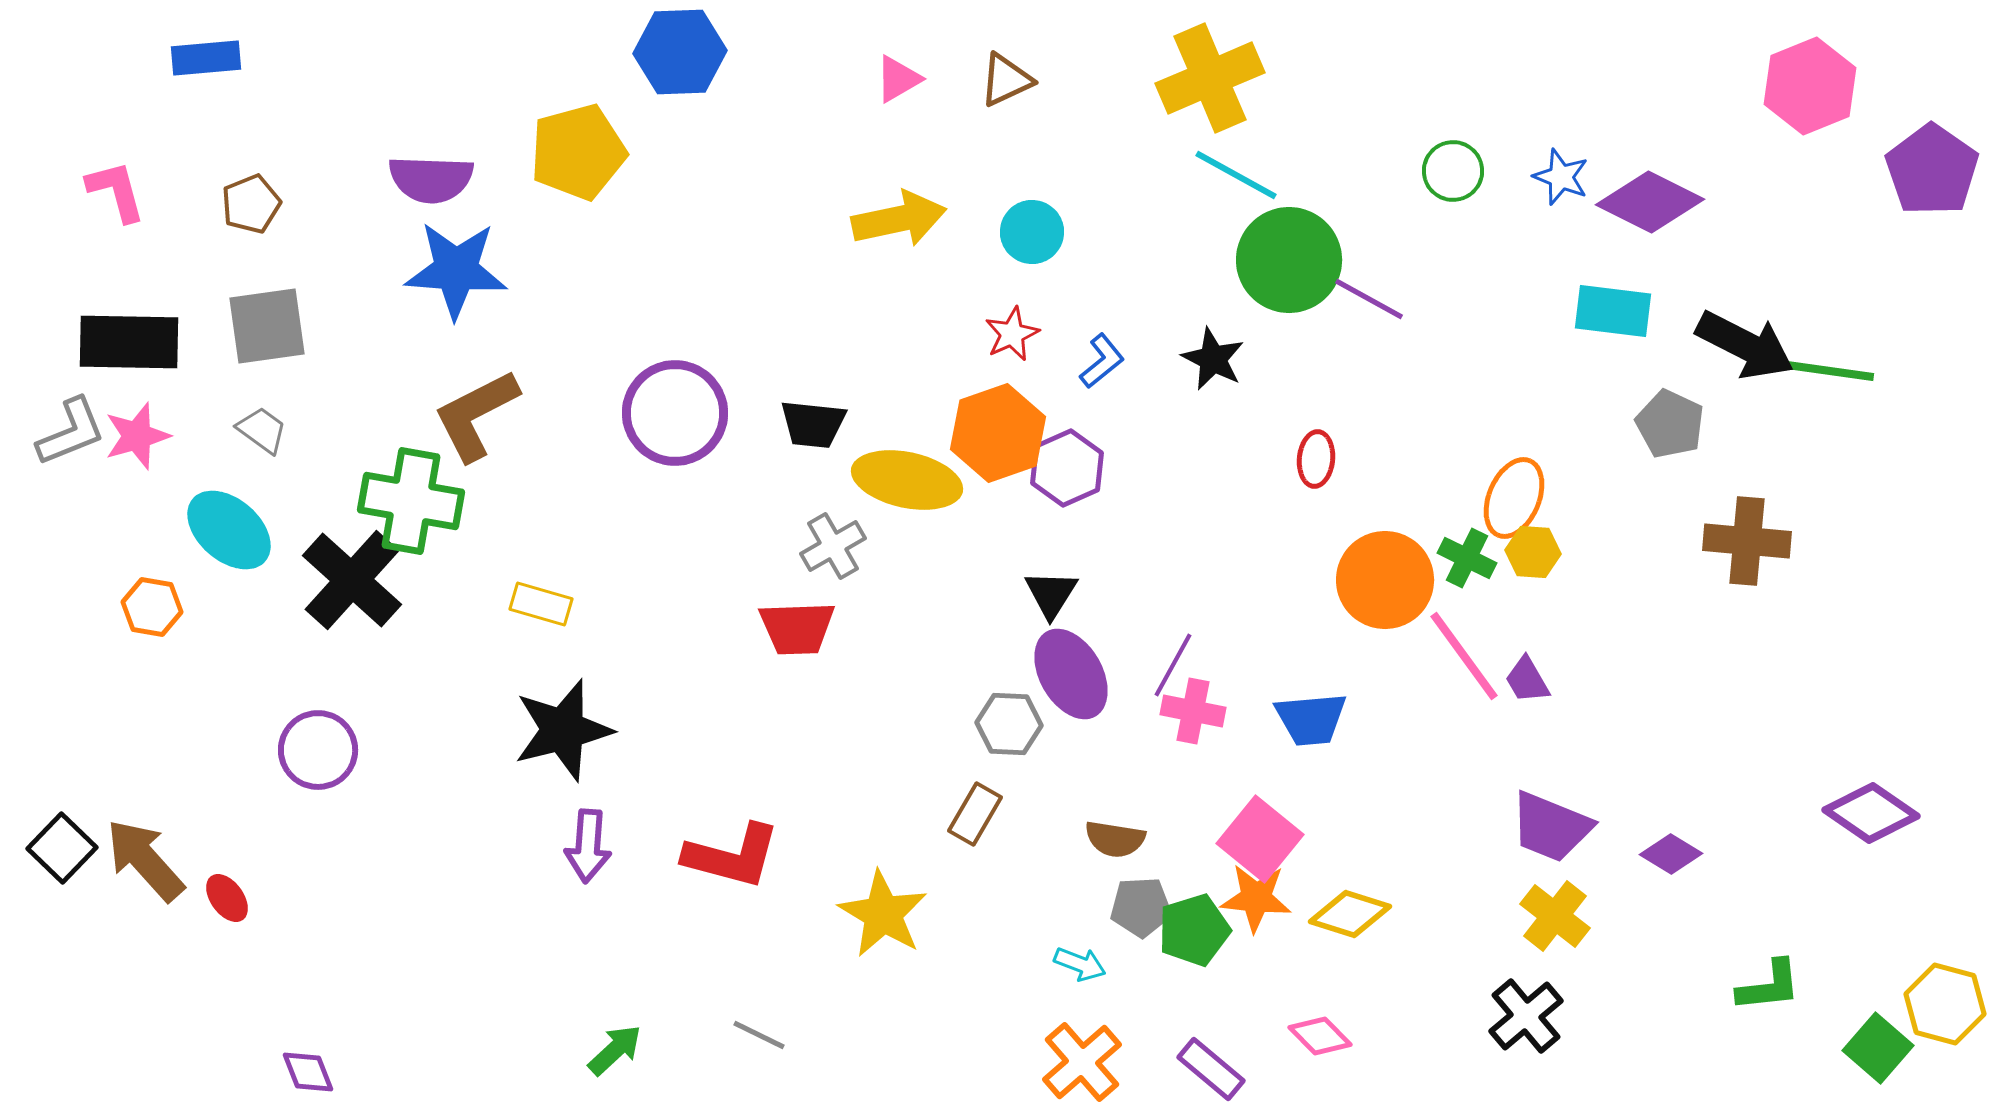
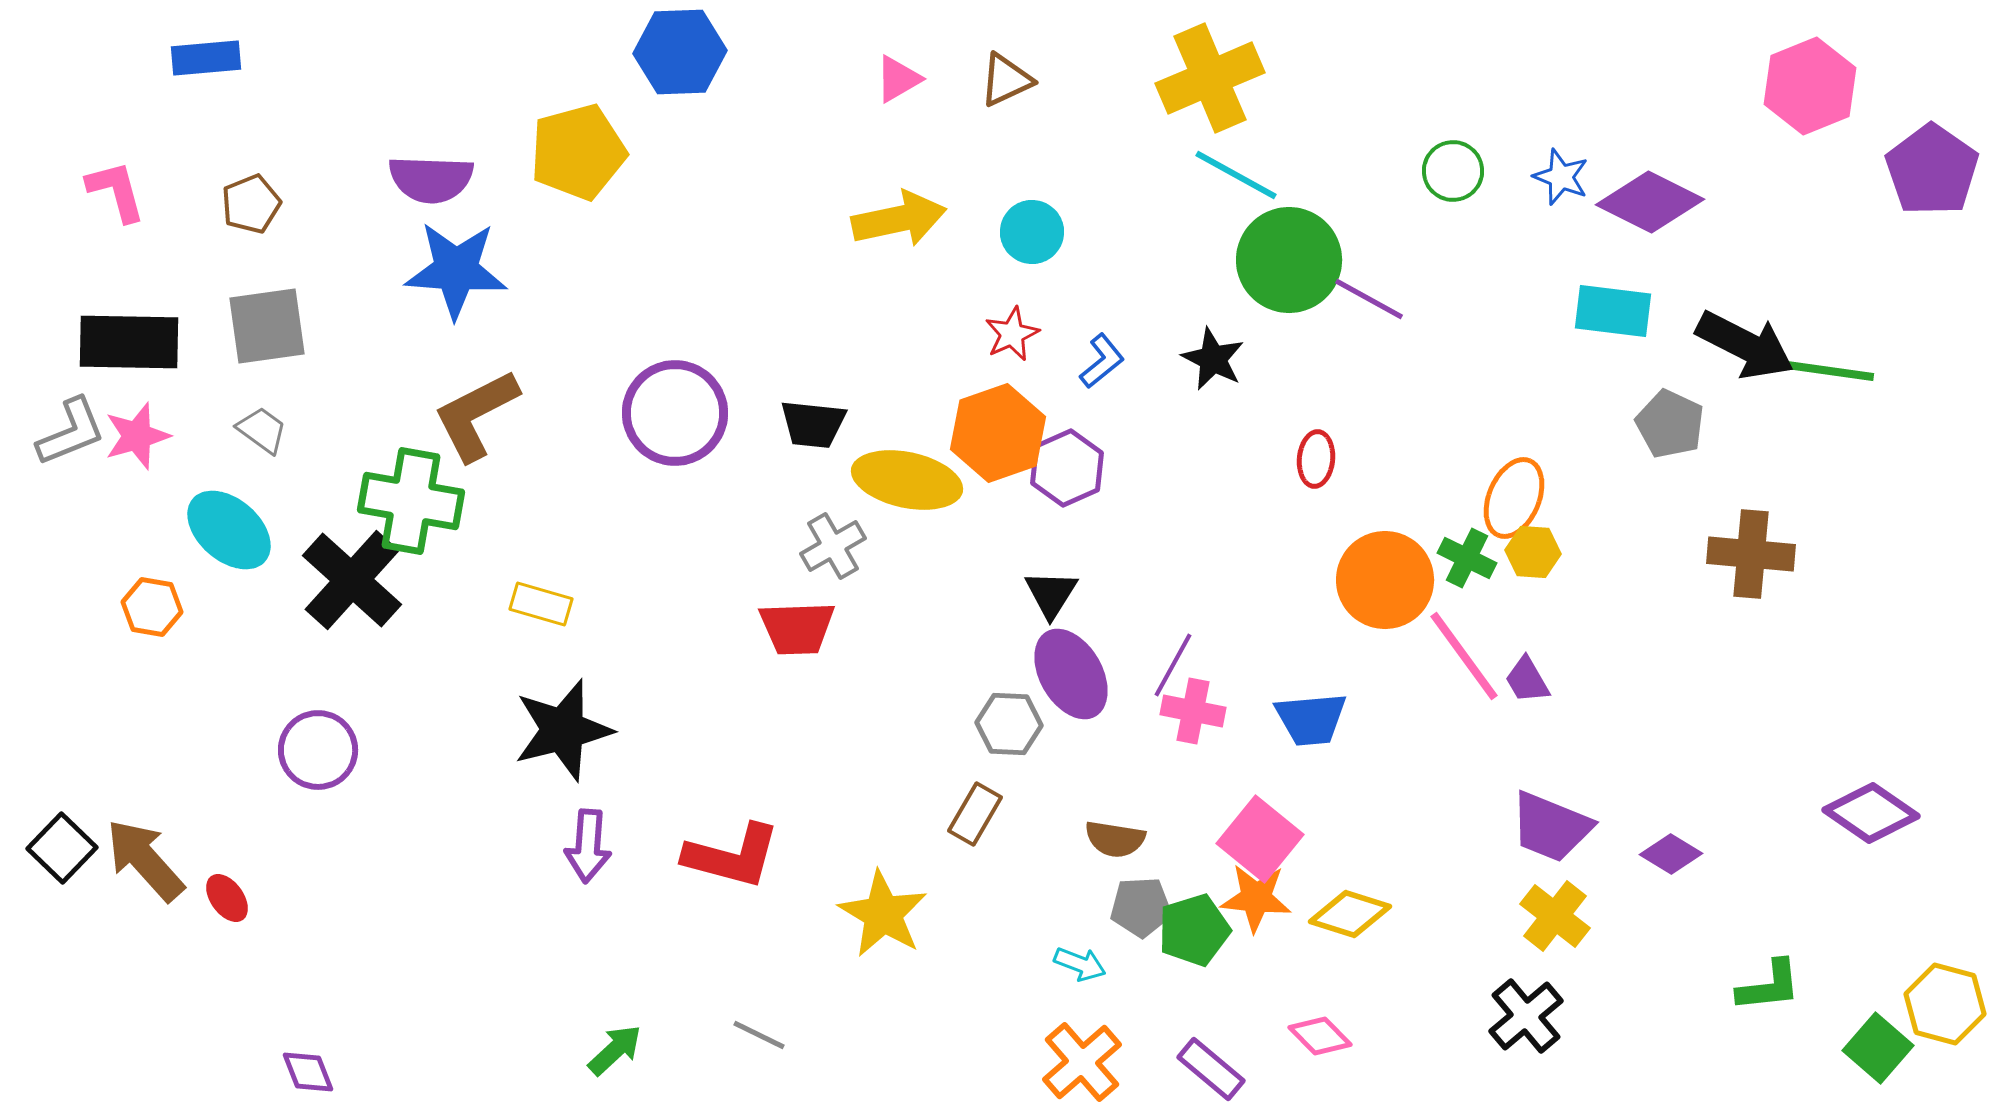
brown cross at (1747, 541): moved 4 px right, 13 px down
